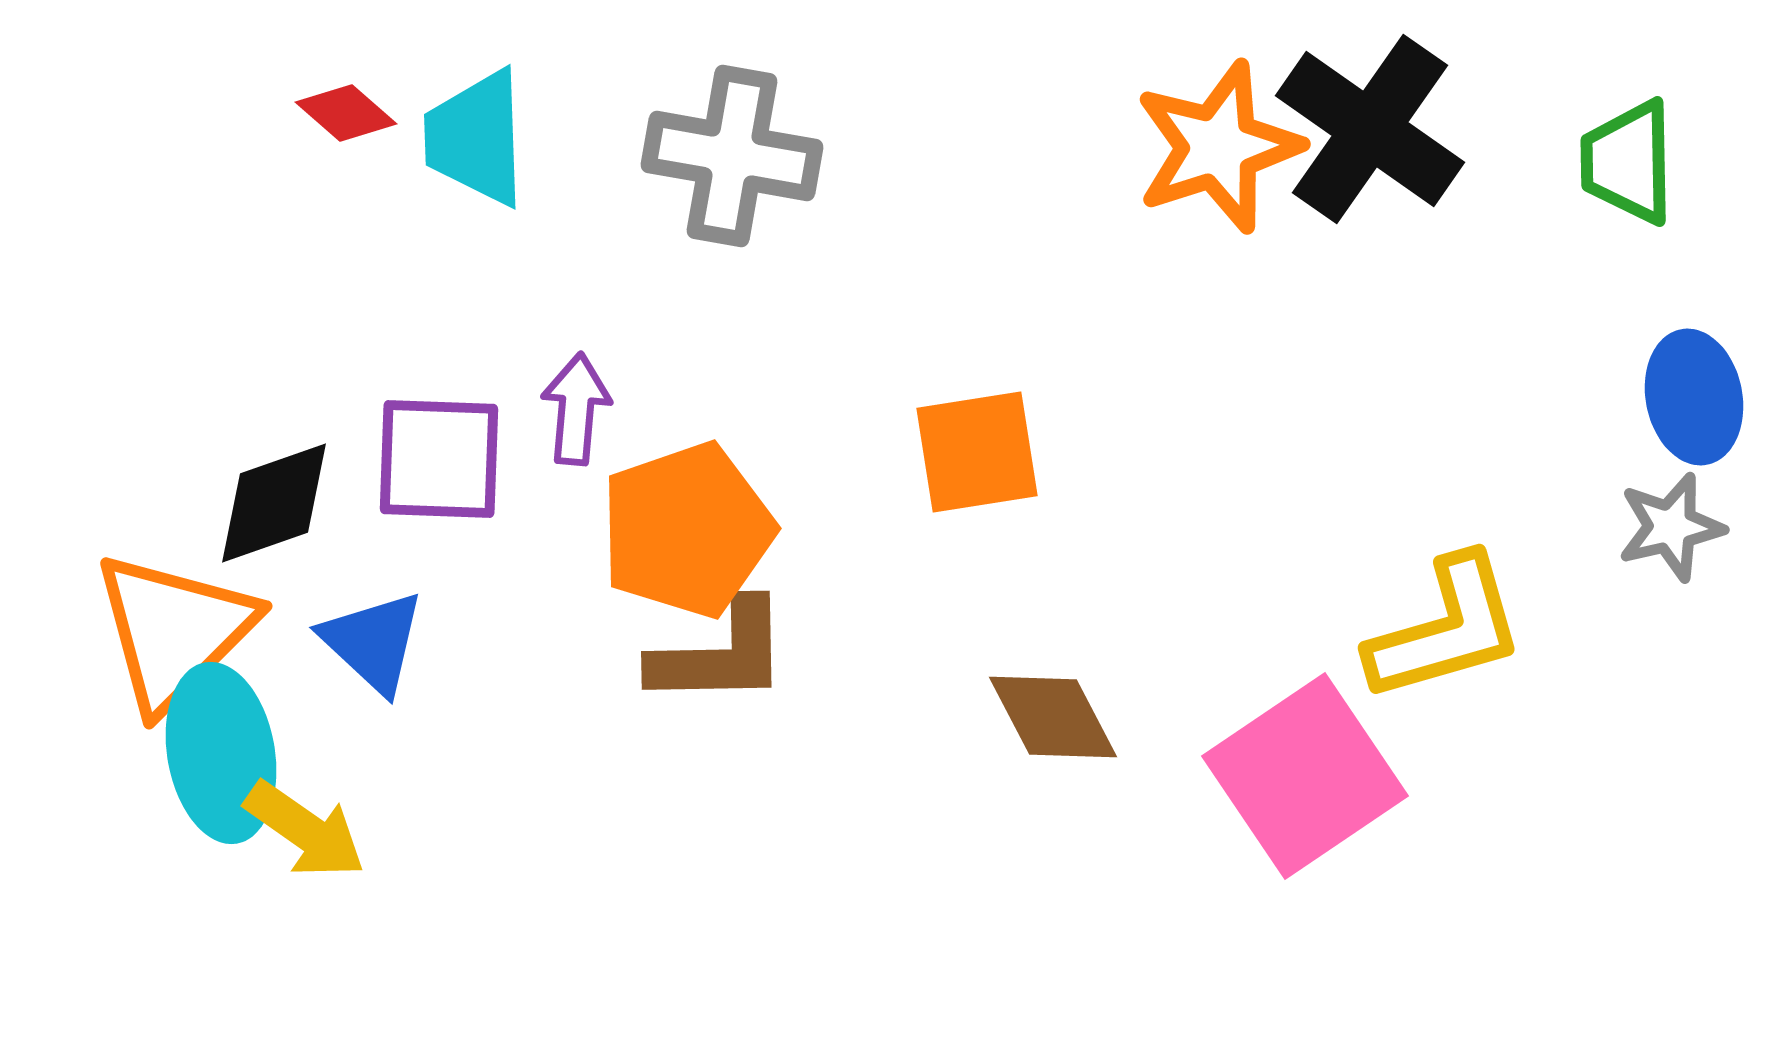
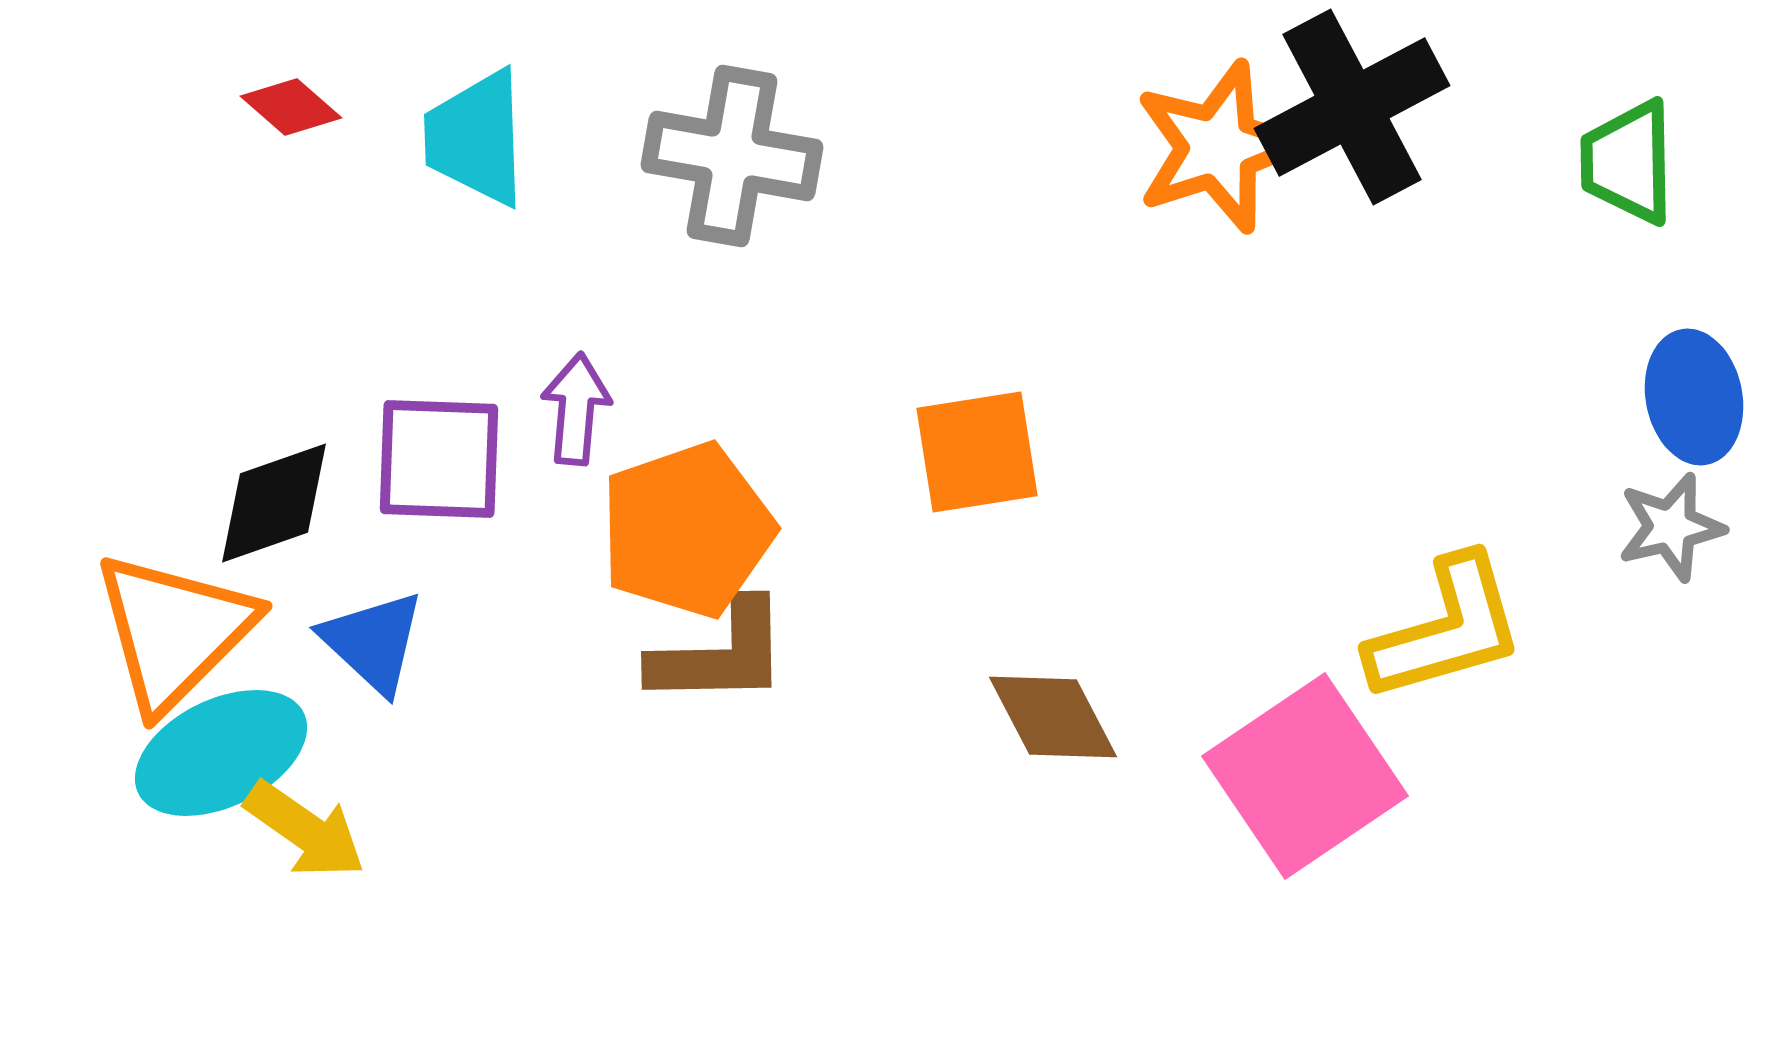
red diamond: moved 55 px left, 6 px up
black cross: moved 18 px left, 22 px up; rotated 27 degrees clockwise
cyan ellipse: rotated 74 degrees clockwise
